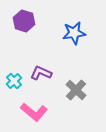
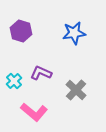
purple hexagon: moved 3 px left, 10 px down
